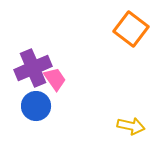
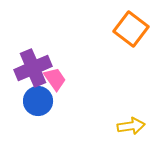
blue circle: moved 2 px right, 5 px up
yellow arrow: rotated 20 degrees counterclockwise
